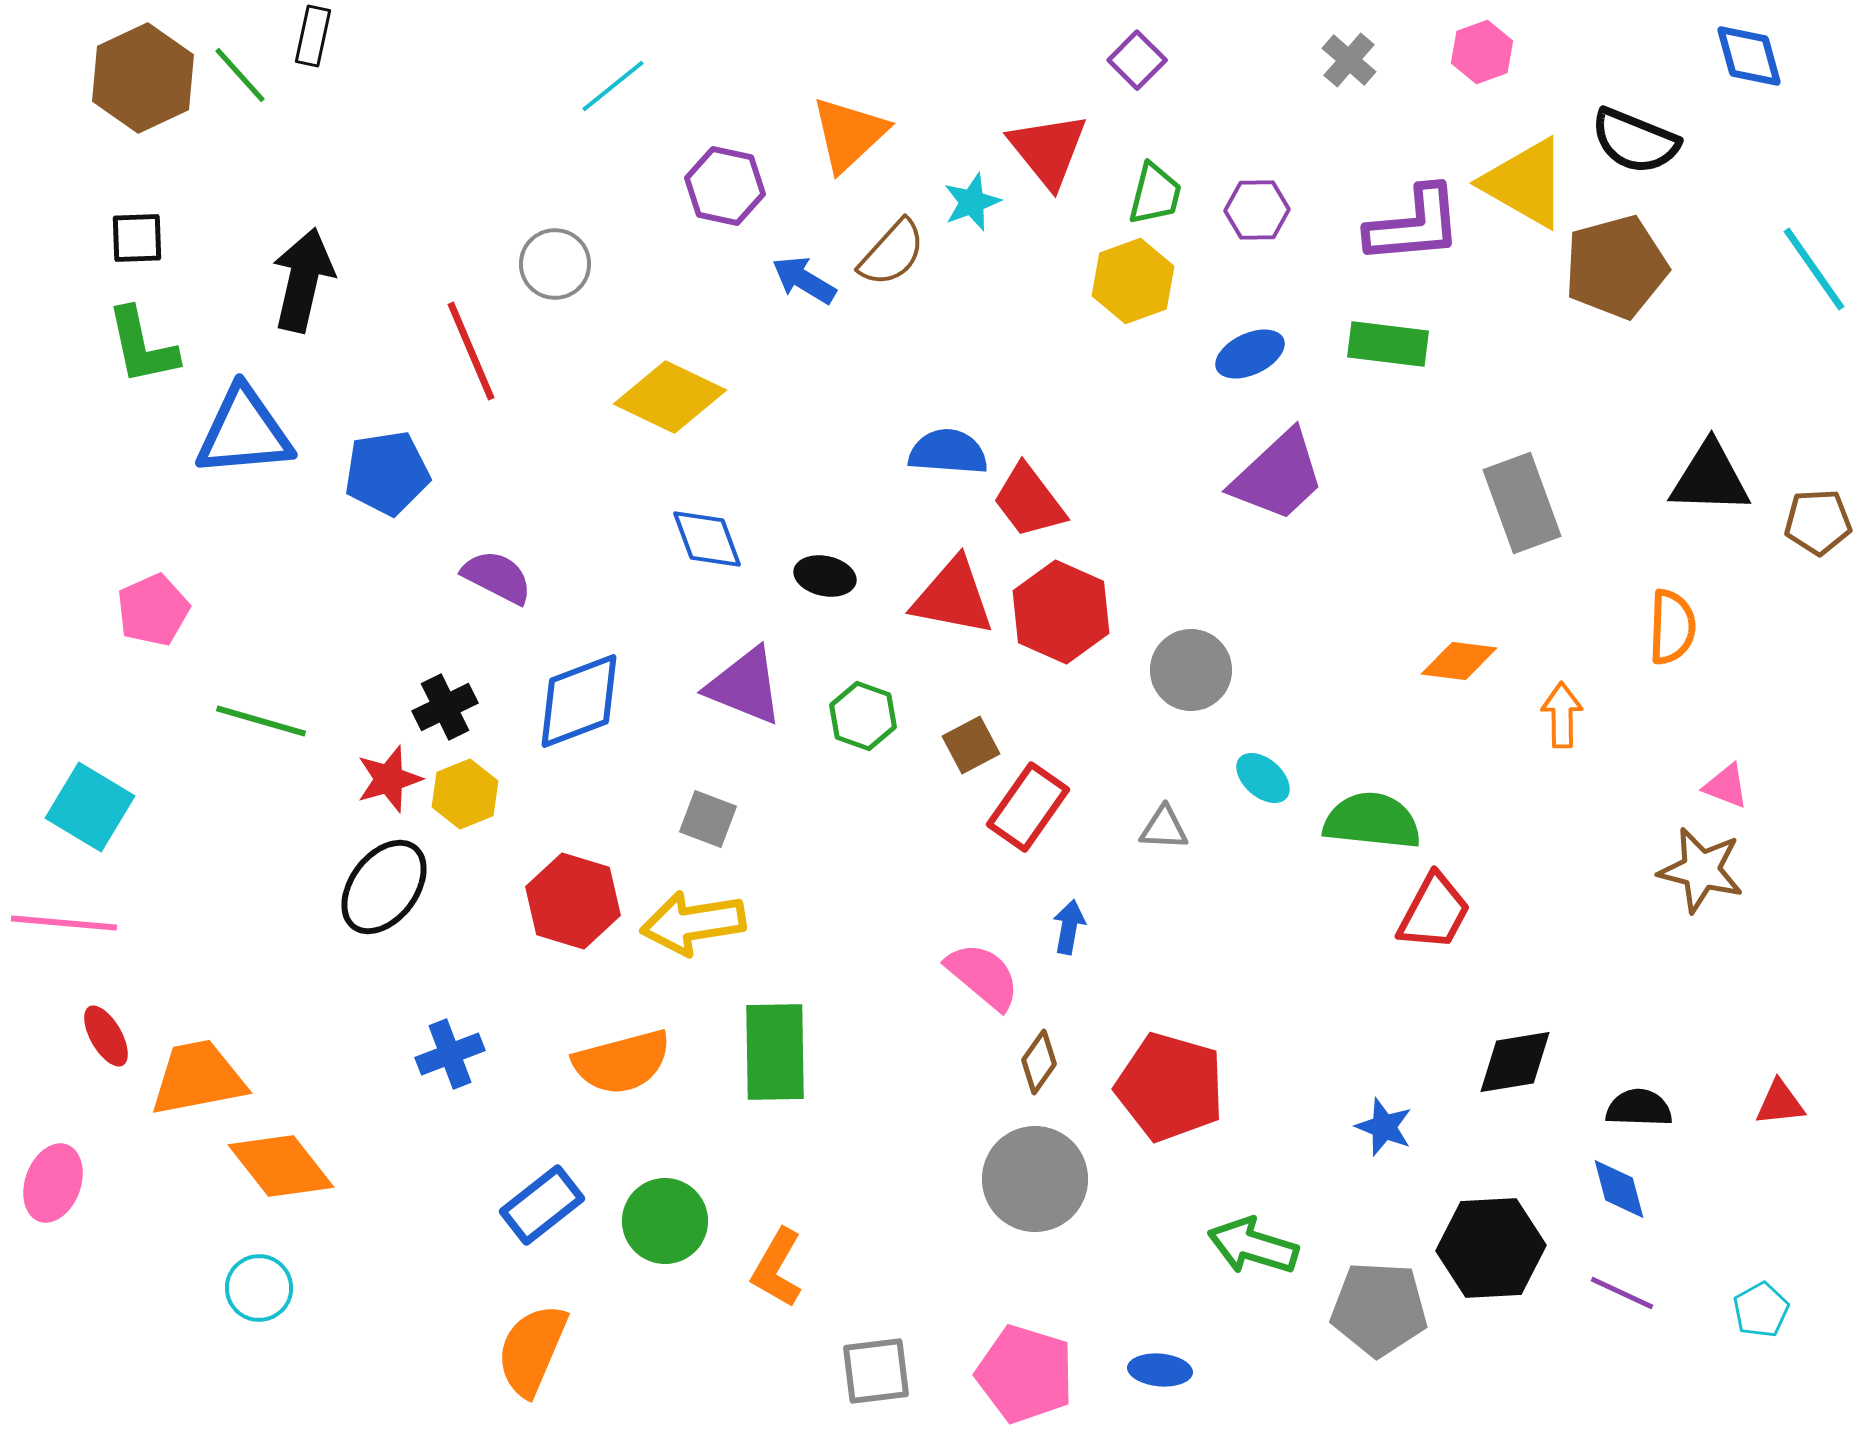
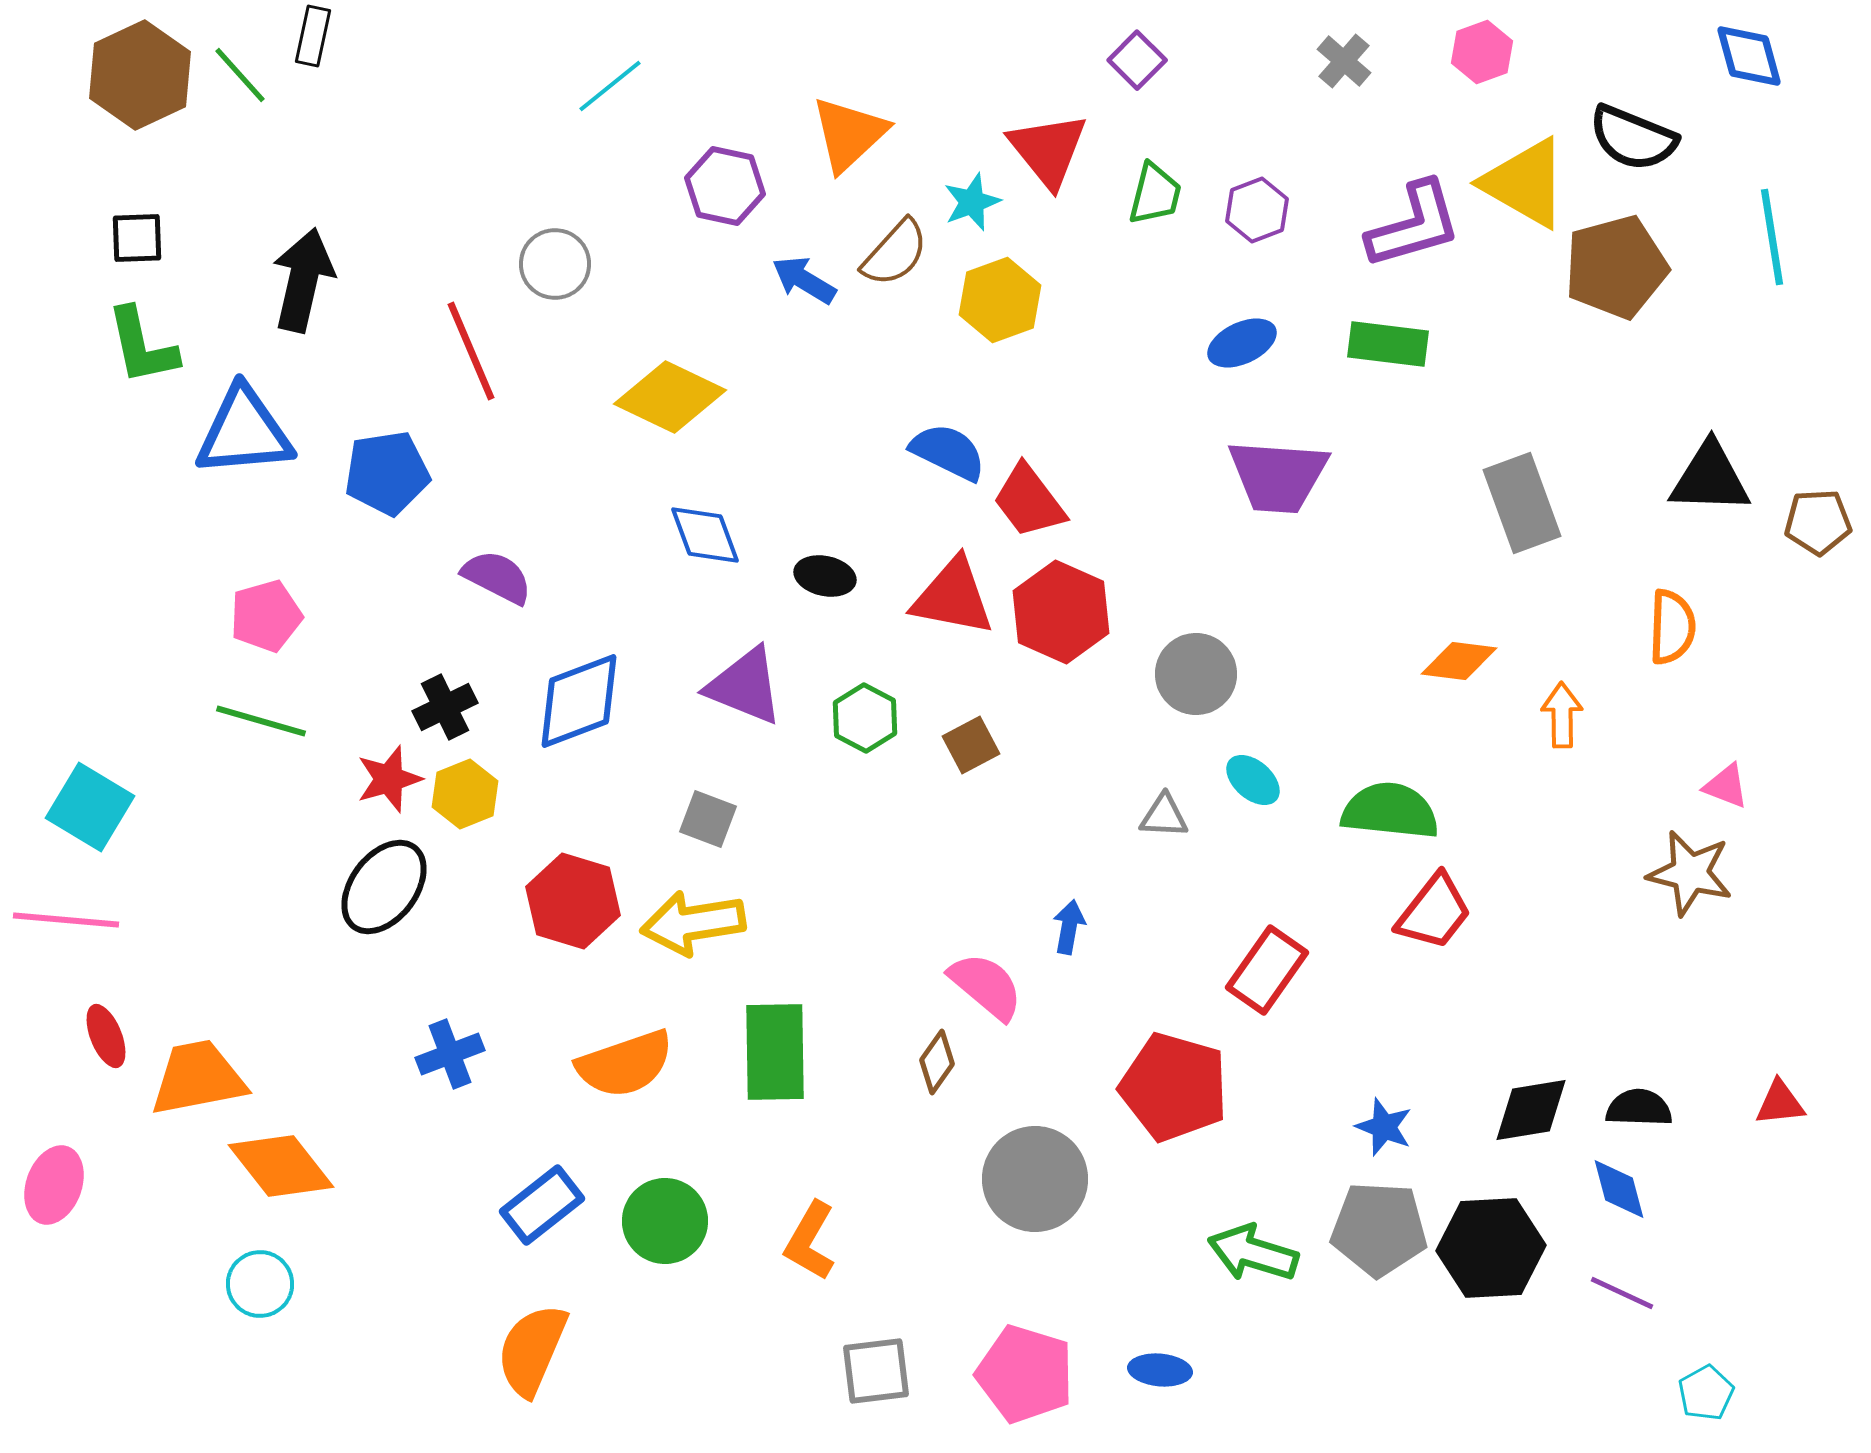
gray cross at (1349, 60): moved 5 px left, 1 px down
brown hexagon at (143, 78): moved 3 px left, 3 px up
cyan line at (613, 86): moved 3 px left
black semicircle at (1635, 141): moved 2 px left, 3 px up
purple hexagon at (1257, 210): rotated 20 degrees counterclockwise
purple L-shape at (1414, 225): rotated 11 degrees counterclockwise
brown semicircle at (892, 253): moved 3 px right
cyan line at (1814, 269): moved 42 px left, 32 px up; rotated 26 degrees clockwise
yellow hexagon at (1133, 281): moved 133 px left, 19 px down
blue ellipse at (1250, 354): moved 8 px left, 11 px up
blue semicircle at (948, 452): rotated 22 degrees clockwise
purple trapezoid at (1278, 476): rotated 47 degrees clockwise
blue diamond at (707, 539): moved 2 px left, 4 px up
pink pentagon at (153, 610): moved 113 px right, 6 px down; rotated 8 degrees clockwise
gray circle at (1191, 670): moved 5 px right, 4 px down
green hexagon at (863, 716): moved 2 px right, 2 px down; rotated 8 degrees clockwise
cyan ellipse at (1263, 778): moved 10 px left, 2 px down
red rectangle at (1028, 807): moved 239 px right, 163 px down
green semicircle at (1372, 821): moved 18 px right, 10 px up
gray triangle at (1164, 828): moved 12 px up
brown star at (1701, 870): moved 11 px left, 3 px down
red trapezoid at (1434, 912): rotated 10 degrees clockwise
pink line at (64, 923): moved 2 px right, 3 px up
pink semicircle at (983, 976): moved 3 px right, 10 px down
red ellipse at (106, 1036): rotated 8 degrees clockwise
orange semicircle at (622, 1062): moved 3 px right, 2 px down; rotated 4 degrees counterclockwise
brown diamond at (1039, 1062): moved 102 px left
black diamond at (1515, 1062): moved 16 px right, 48 px down
red pentagon at (1170, 1087): moved 4 px right
pink ellipse at (53, 1183): moved 1 px right, 2 px down
green arrow at (1253, 1246): moved 7 px down
orange L-shape at (777, 1268): moved 33 px right, 27 px up
cyan circle at (259, 1288): moved 1 px right, 4 px up
gray pentagon at (1379, 1309): moved 80 px up
cyan pentagon at (1761, 1310): moved 55 px left, 83 px down
